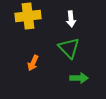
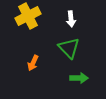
yellow cross: rotated 20 degrees counterclockwise
